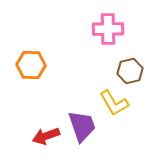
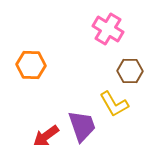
pink cross: rotated 32 degrees clockwise
brown hexagon: rotated 15 degrees clockwise
yellow L-shape: moved 1 px down
red arrow: rotated 16 degrees counterclockwise
